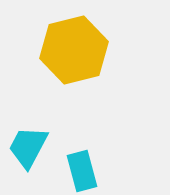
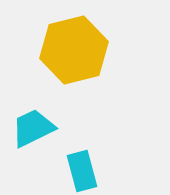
cyan trapezoid: moved 5 px right, 19 px up; rotated 36 degrees clockwise
